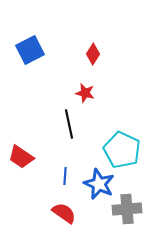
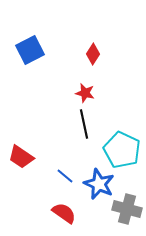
black line: moved 15 px right
blue line: rotated 54 degrees counterclockwise
gray cross: rotated 20 degrees clockwise
